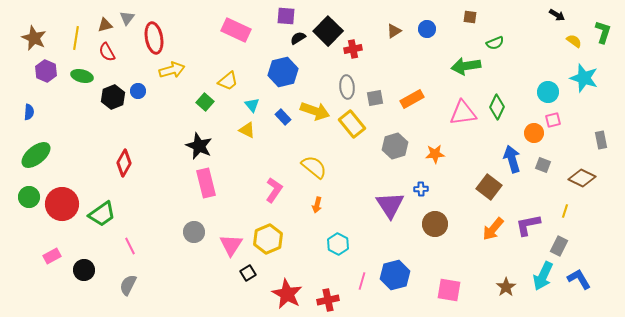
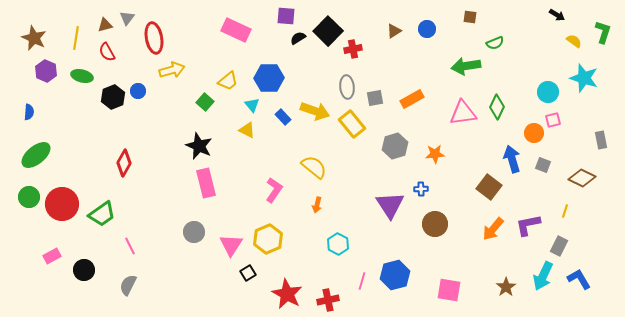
blue hexagon at (283, 72): moved 14 px left, 6 px down; rotated 12 degrees clockwise
